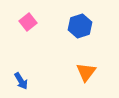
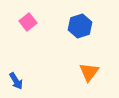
orange triangle: moved 3 px right
blue arrow: moved 5 px left
